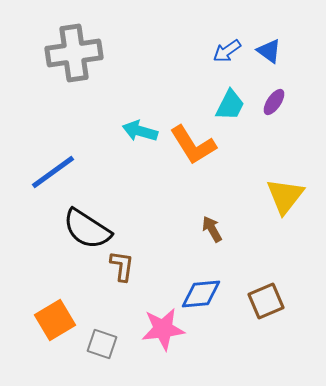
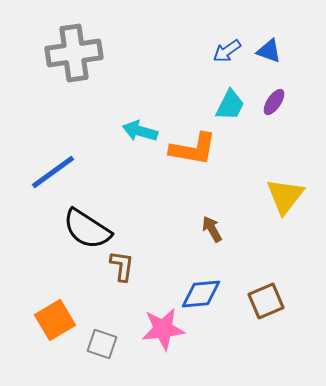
blue triangle: rotated 16 degrees counterclockwise
orange L-shape: moved 4 px down; rotated 48 degrees counterclockwise
